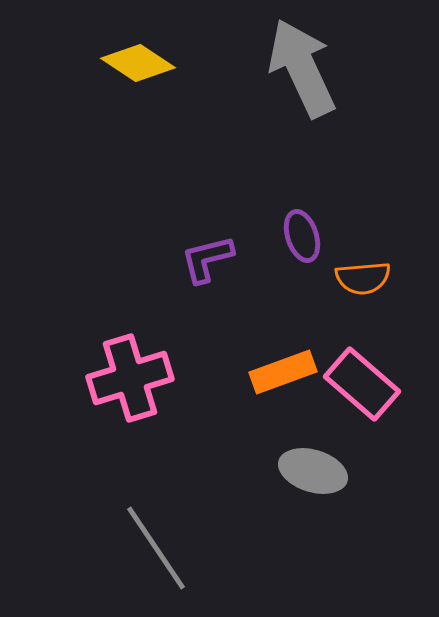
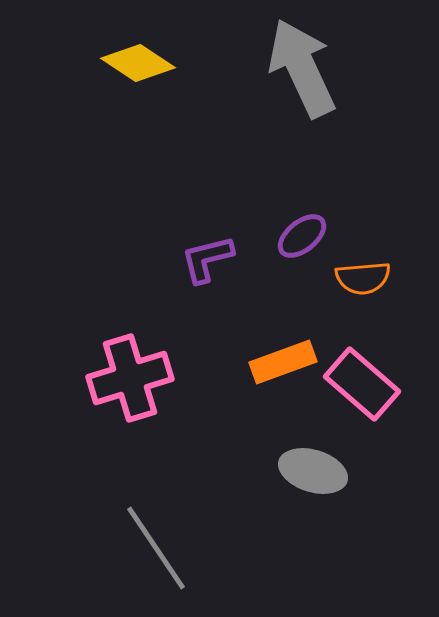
purple ellipse: rotated 69 degrees clockwise
orange rectangle: moved 10 px up
